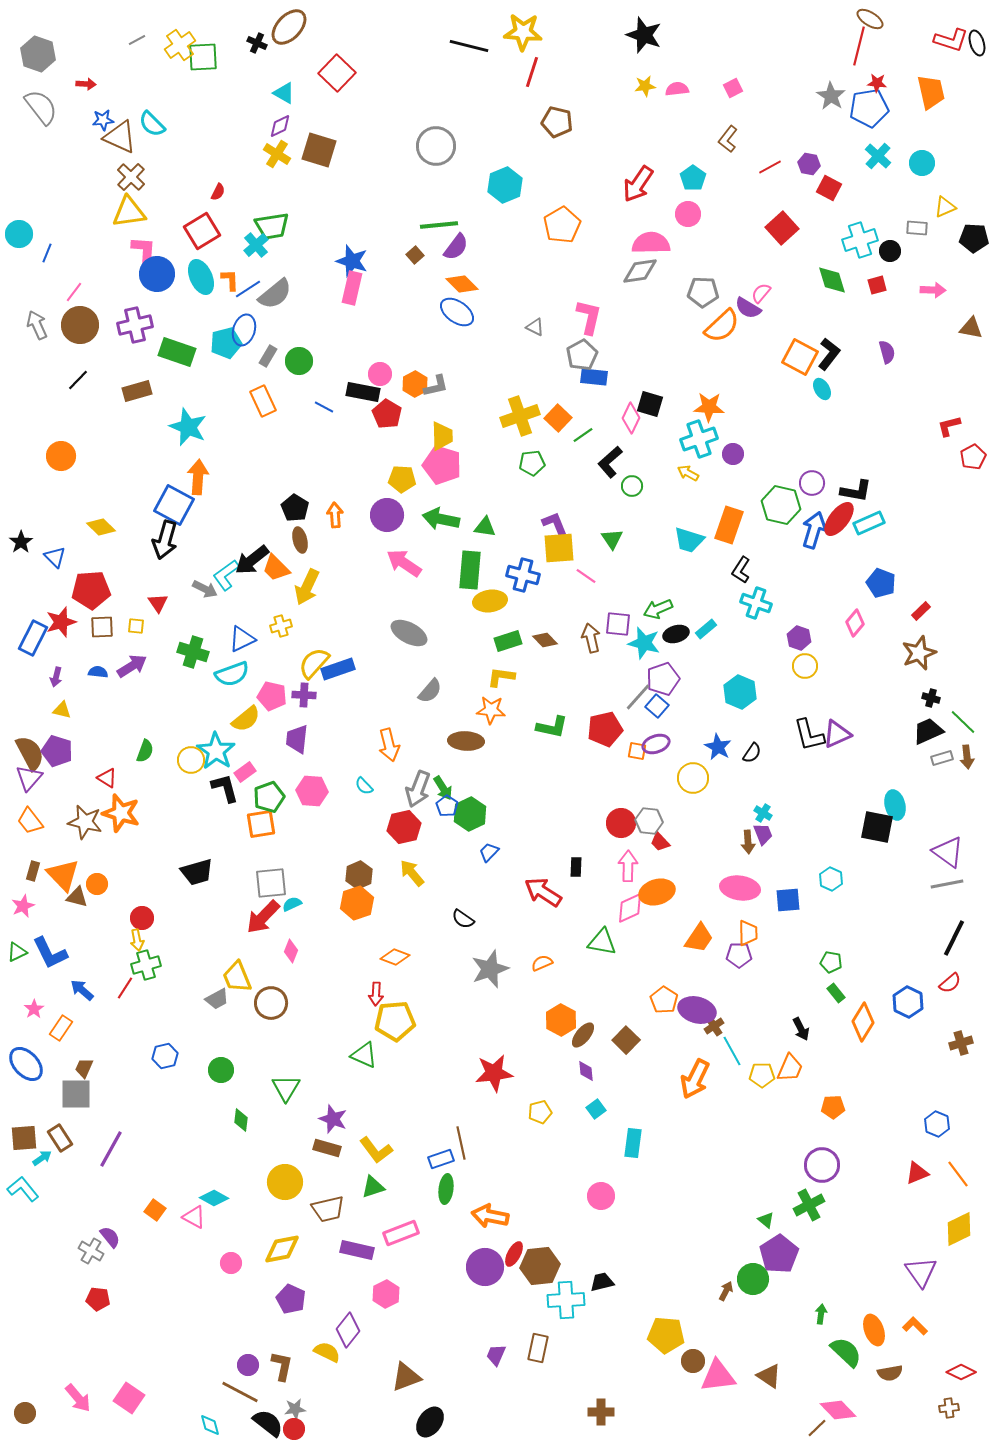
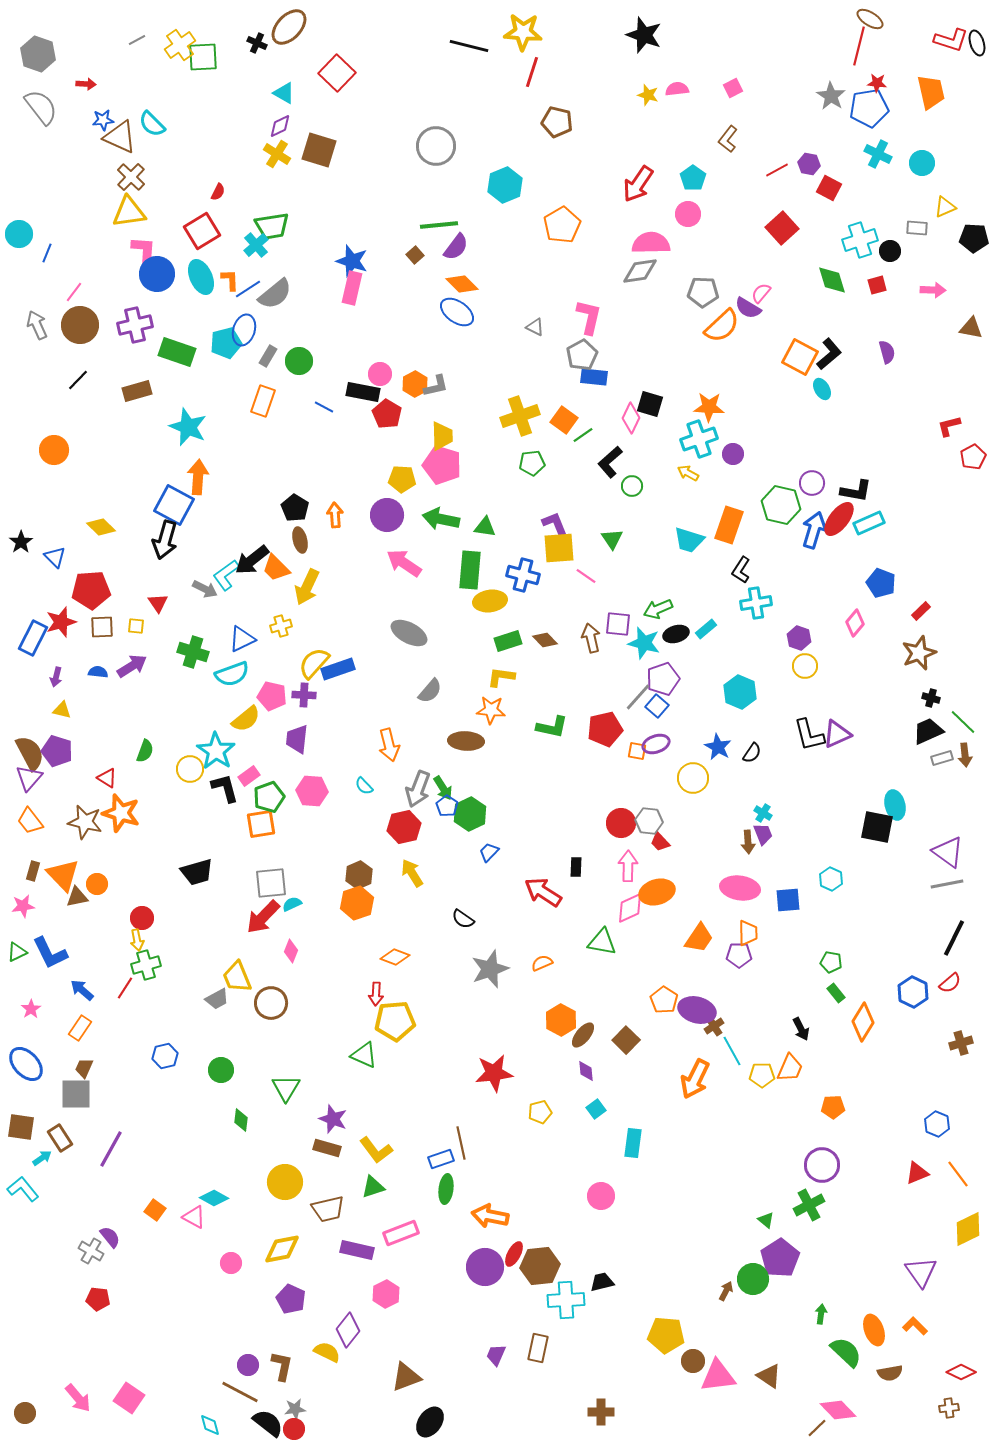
yellow star at (645, 86): moved 3 px right, 9 px down; rotated 25 degrees clockwise
cyan cross at (878, 156): moved 2 px up; rotated 16 degrees counterclockwise
red line at (770, 167): moved 7 px right, 3 px down
black L-shape at (829, 354): rotated 12 degrees clockwise
orange rectangle at (263, 401): rotated 44 degrees clockwise
orange square at (558, 418): moved 6 px right, 2 px down; rotated 8 degrees counterclockwise
orange circle at (61, 456): moved 7 px left, 6 px up
cyan cross at (756, 603): rotated 28 degrees counterclockwise
brown arrow at (967, 757): moved 2 px left, 2 px up
yellow circle at (191, 760): moved 1 px left, 9 px down
pink rectangle at (245, 772): moved 4 px right, 4 px down
yellow arrow at (412, 873): rotated 8 degrees clockwise
brown triangle at (77, 897): rotated 25 degrees counterclockwise
pink star at (23, 906): rotated 15 degrees clockwise
blue hexagon at (908, 1002): moved 5 px right, 10 px up
pink star at (34, 1009): moved 3 px left
orange rectangle at (61, 1028): moved 19 px right
brown square at (24, 1138): moved 3 px left, 11 px up; rotated 12 degrees clockwise
yellow diamond at (959, 1229): moved 9 px right
purple pentagon at (779, 1254): moved 1 px right, 4 px down
